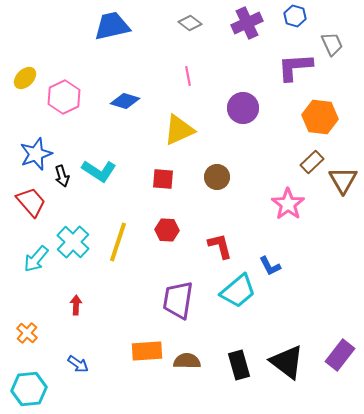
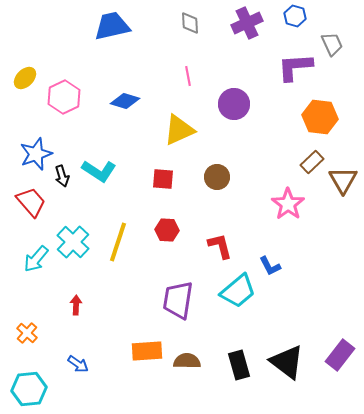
gray diamond: rotated 50 degrees clockwise
purple circle: moved 9 px left, 4 px up
